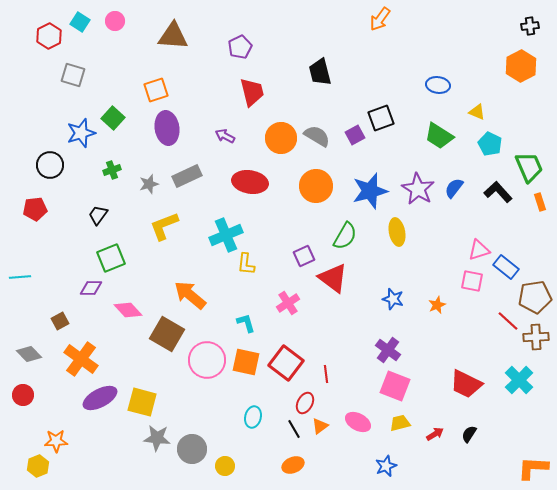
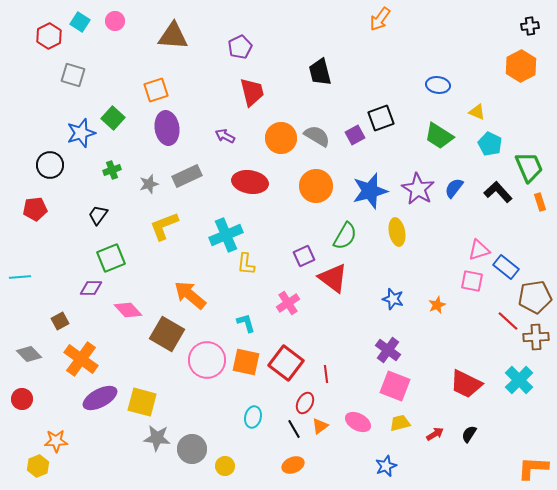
red circle at (23, 395): moved 1 px left, 4 px down
